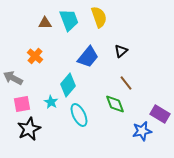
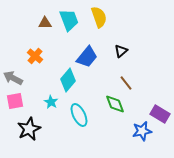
blue trapezoid: moved 1 px left
cyan diamond: moved 5 px up
pink square: moved 7 px left, 3 px up
